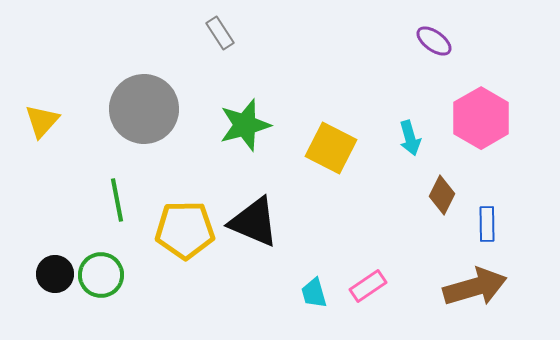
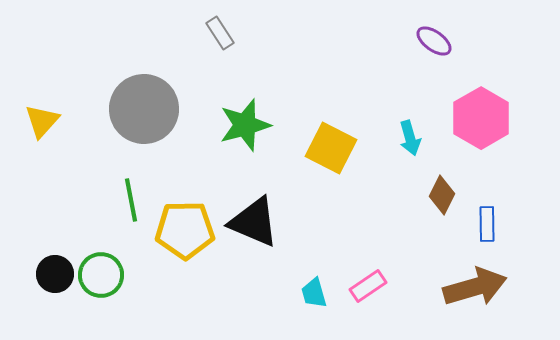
green line: moved 14 px right
